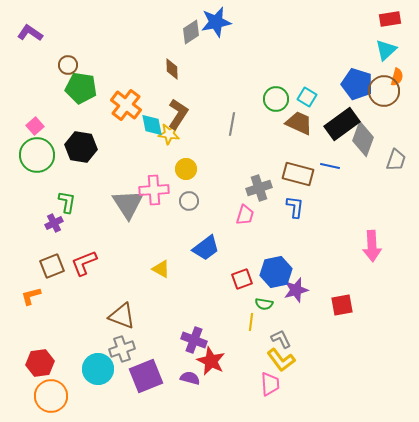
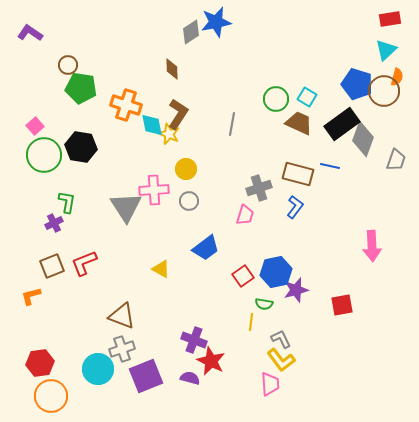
orange cross at (126, 105): rotated 20 degrees counterclockwise
yellow star at (169, 134): rotated 15 degrees clockwise
green circle at (37, 155): moved 7 px right
gray triangle at (128, 204): moved 2 px left, 3 px down
blue L-shape at (295, 207): rotated 30 degrees clockwise
red square at (242, 279): moved 1 px right, 3 px up; rotated 15 degrees counterclockwise
